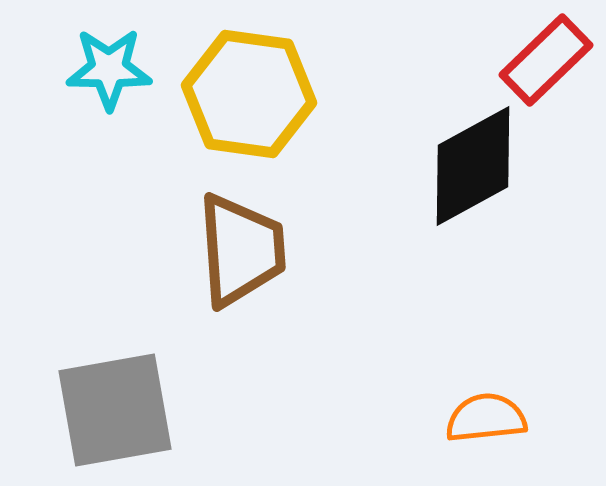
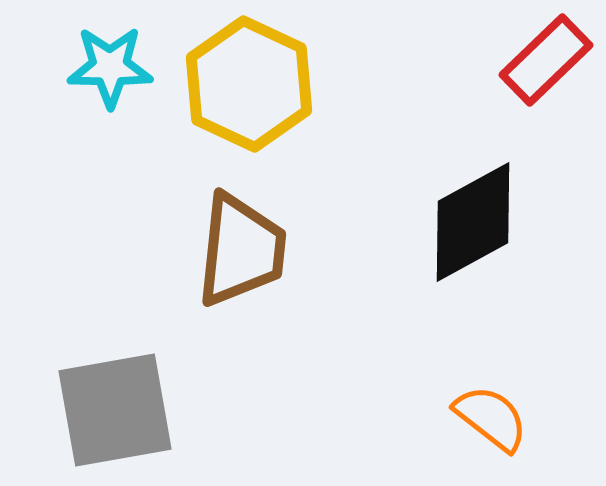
cyan star: moved 1 px right, 2 px up
yellow hexagon: moved 10 px up; rotated 17 degrees clockwise
black diamond: moved 56 px down
brown trapezoid: rotated 10 degrees clockwise
orange semicircle: moved 5 px right; rotated 44 degrees clockwise
